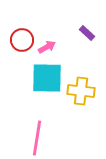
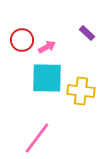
pink line: rotated 28 degrees clockwise
